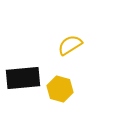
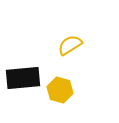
yellow hexagon: moved 1 px down
